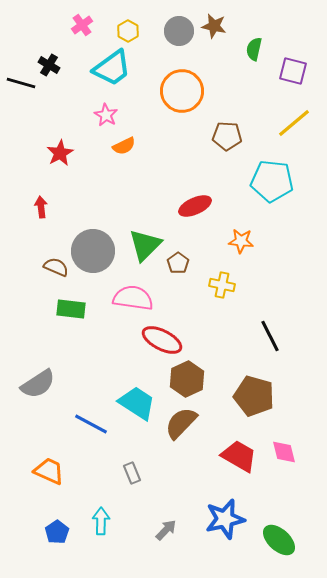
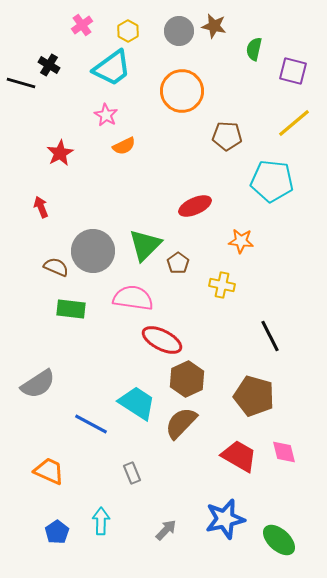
red arrow at (41, 207): rotated 15 degrees counterclockwise
